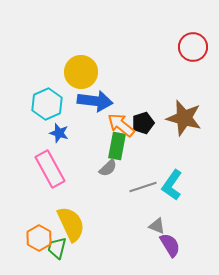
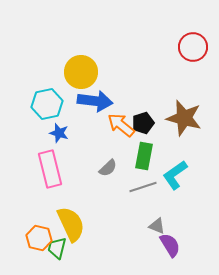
cyan hexagon: rotated 12 degrees clockwise
green rectangle: moved 27 px right, 10 px down
pink rectangle: rotated 15 degrees clockwise
cyan L-shape: moved 3 px right, 10 px up; rotated 20 degrees clockwise
orange hexagon: rotated 15 degrees counterclockwise
